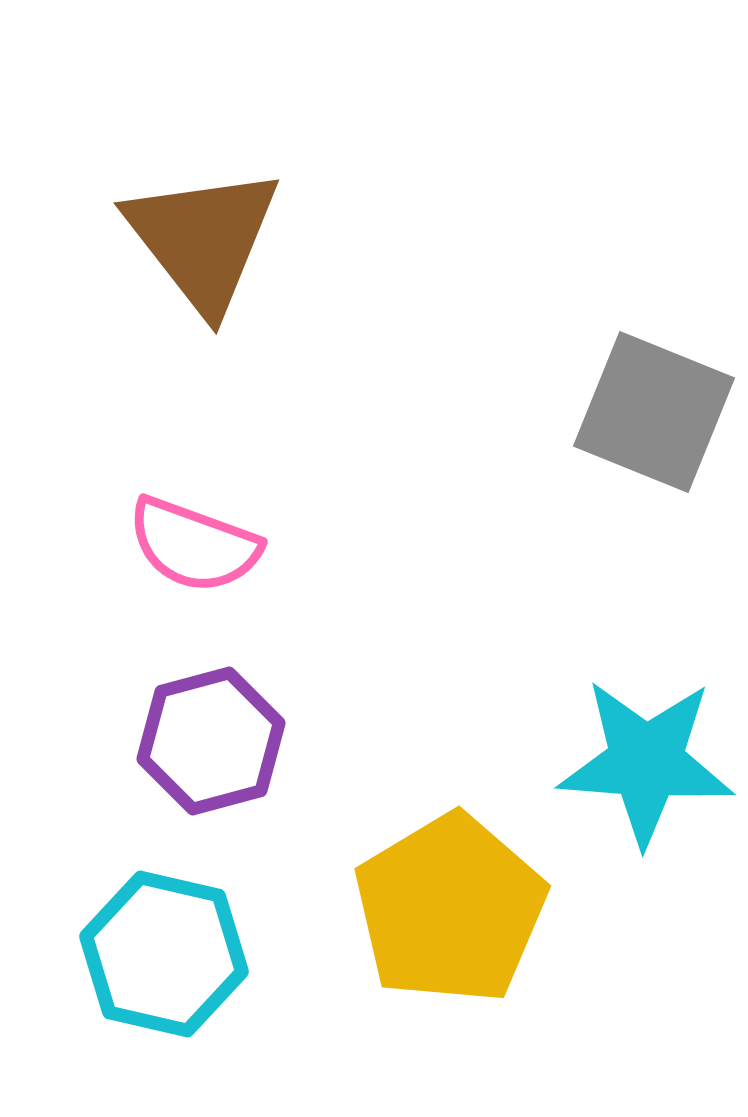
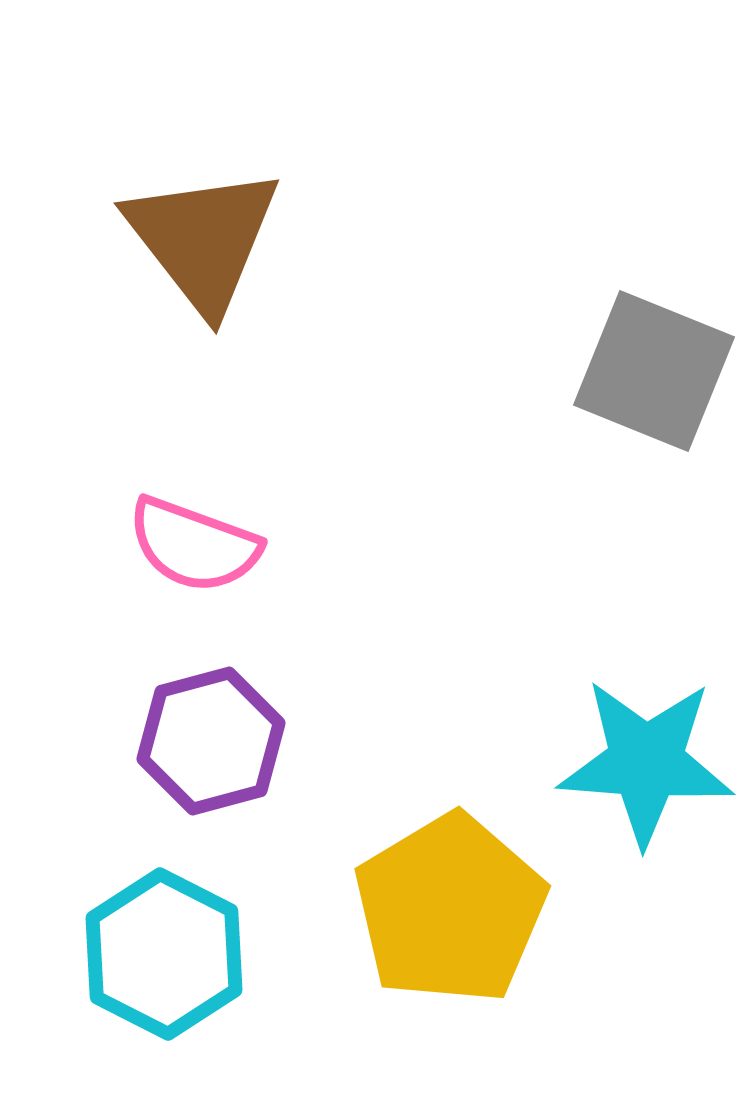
gray square: moved 41 px up
cyan hexagon: rotated 14 degrees clockwise
